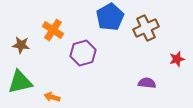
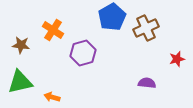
blue pentagon: moved 2 px right
